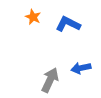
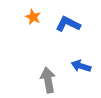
blue arrow: moved 2 px up; rotated 30 degrees clockwise
gray arrow: moved 2 px left; rotated 35 degrees counterclockwise
